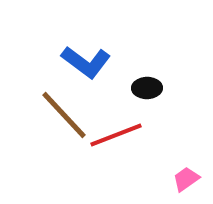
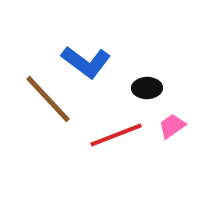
brown line: moved 16 px left, 16 px up
pink trapezoid: moved 14 px left, 53 px up
